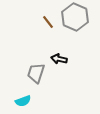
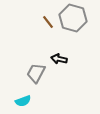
gray hexagon: moved 2 px left, 1 px down; rotated 8 degrees counterclockwise
gray trapezoid: rotated 10 degrees clockwise
